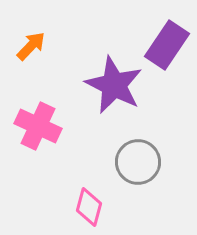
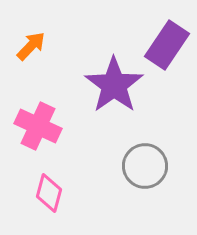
purple star: rotated 10 degrees clockwise
gray circle: moved 7 px right, 4 px down
pink diamond: moved 40 px left, 14 px up
